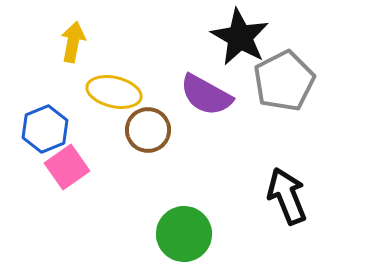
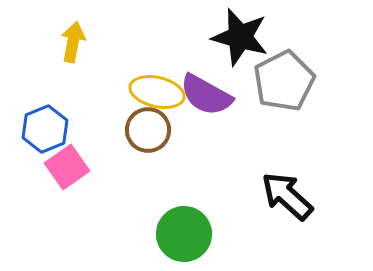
black star: rotated 14 degrees counterclockwise
yellow ellipse: moved 43 px right
black arrow: rotated 26 degrees counterclockwise
